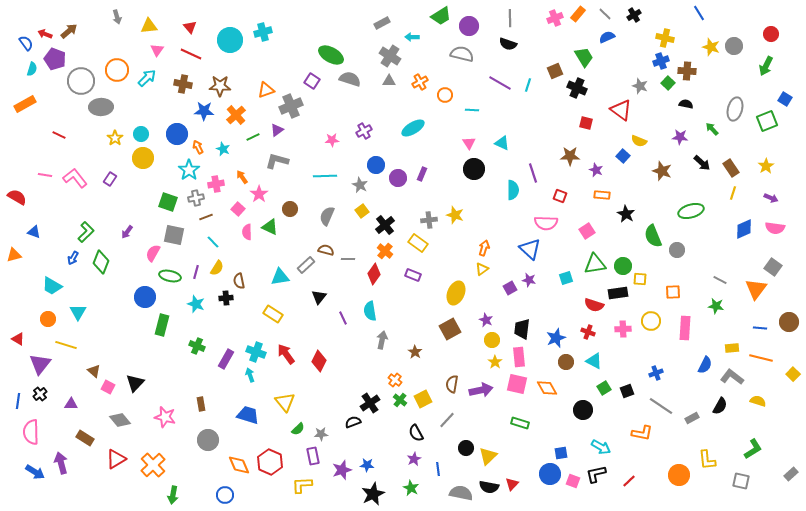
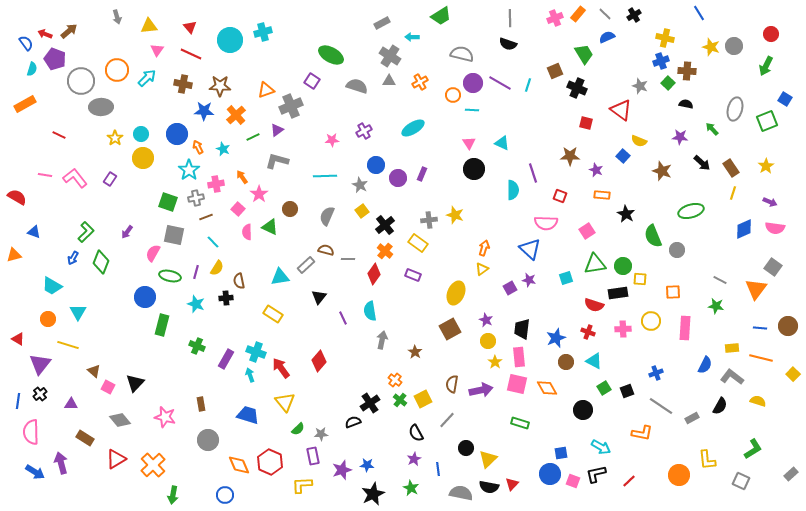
purple circle at (469, 26): moved 4 px right, 57 px down
green trapezoid at (584, 57): moved 3 px up
gray semicircle at (350, 79): moved 7 px right, 7 px down
orange circle at (445, 95): moved 8 px right
purple arrow at (771, 198): moved 1 px left, 4 px down
brown circle at (789, 322): moved 1 px left, 4 px down
yellow circle at (492, 340): moved 4 px left, 1 px down
yellow line at (66, 345): moved 2 px right
red arrow at (286, 354): moved 5 px left, 14 px down
red diamond at (319, 361): rotated 15 degrees clockwise
yellow triangle at (488, 456): moved 3 px down
gray square at (741, 481): rotated 12 degrees clockwise
